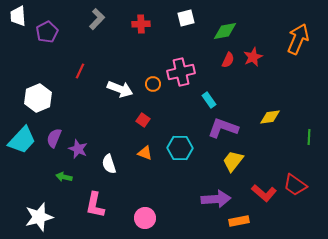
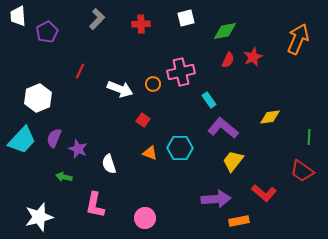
purple L-shape: rotated 20 degrees clockwise
orange triangle: moved 5 px right
red trapezoid: moved 7 px right, 14 px up
